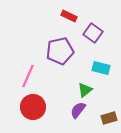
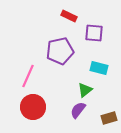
purple square: moved 1 px right; rotated 30 degrees counterclockwise
cyan rectangle: moved 2 px left
